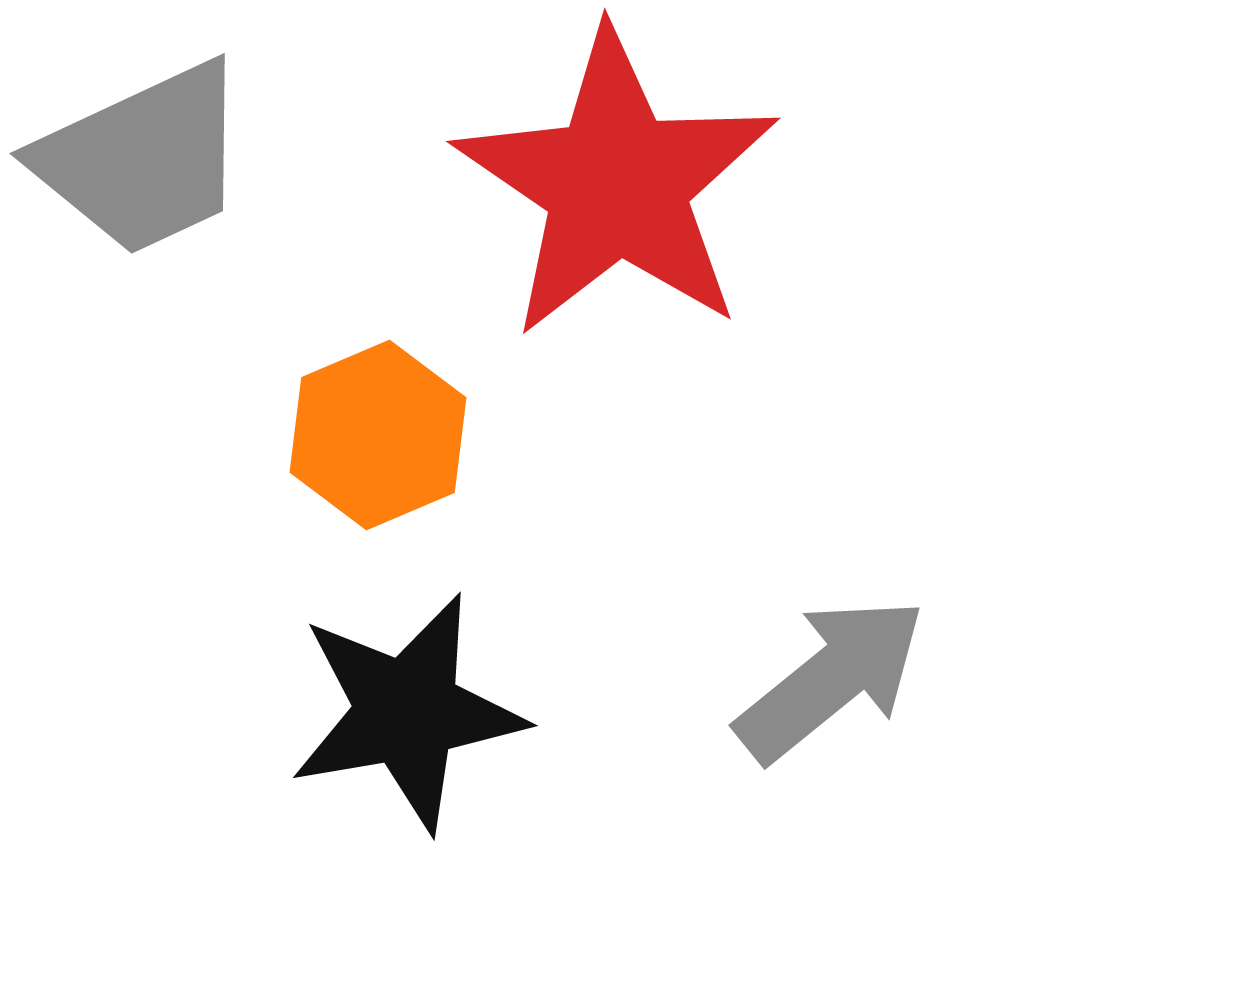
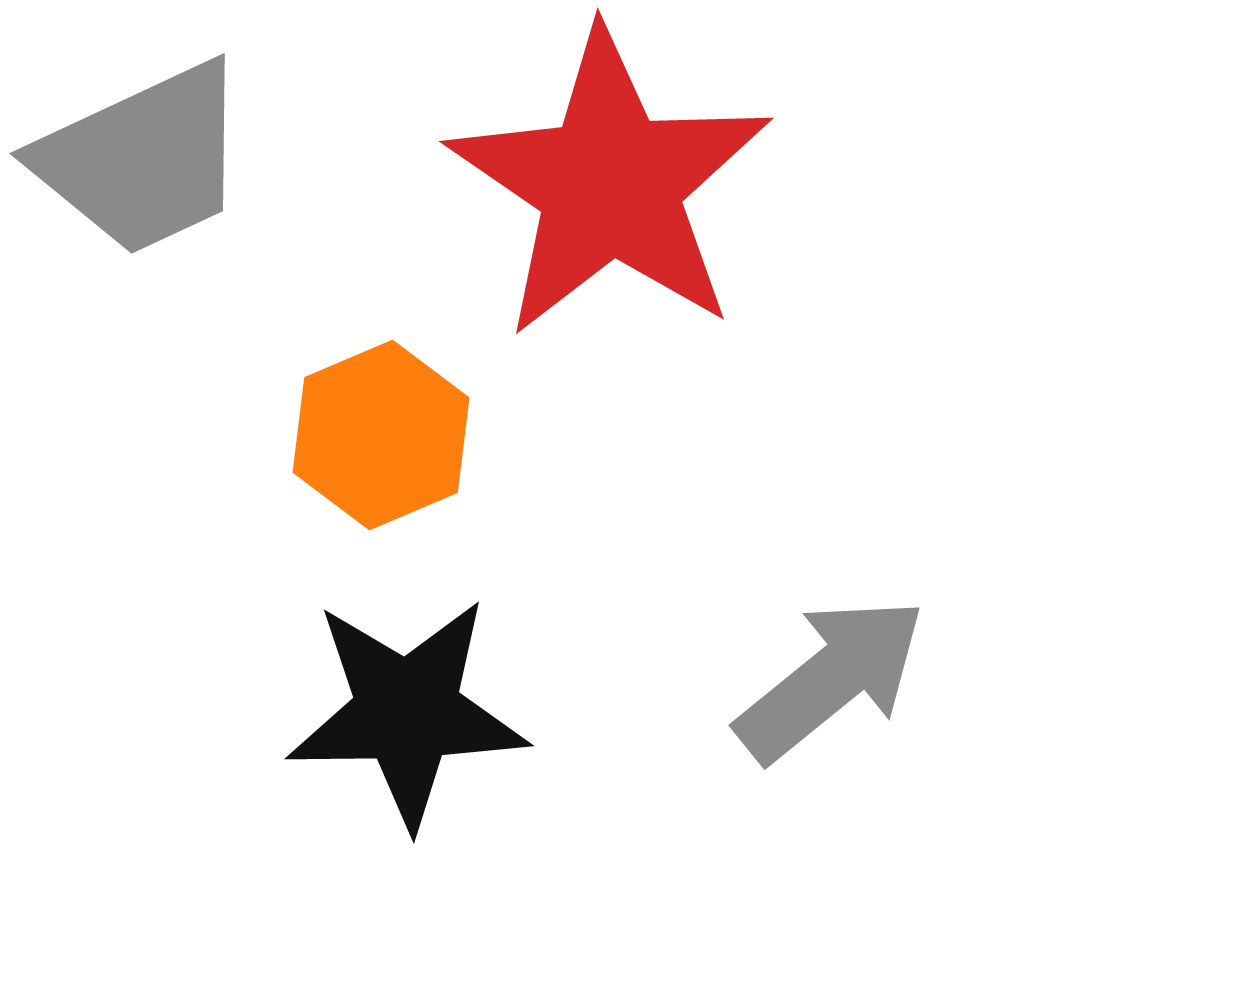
red star: moved 7 px left
orange hexagon: moved 3 px right
black star: rotated 9 degrees clockwise
